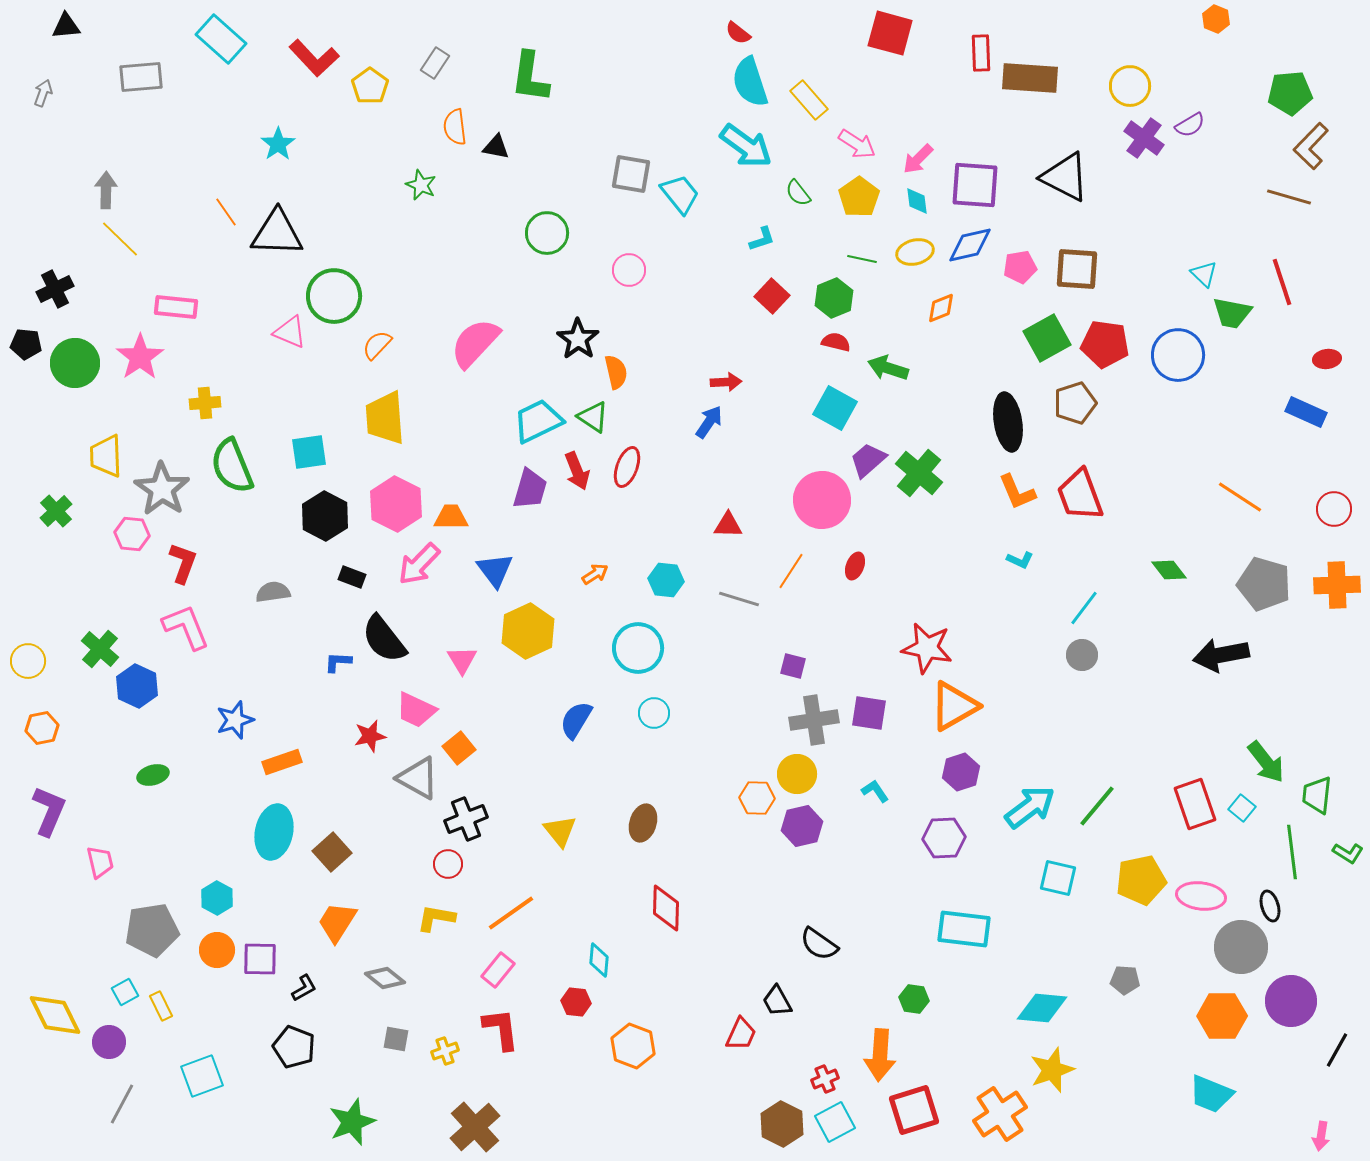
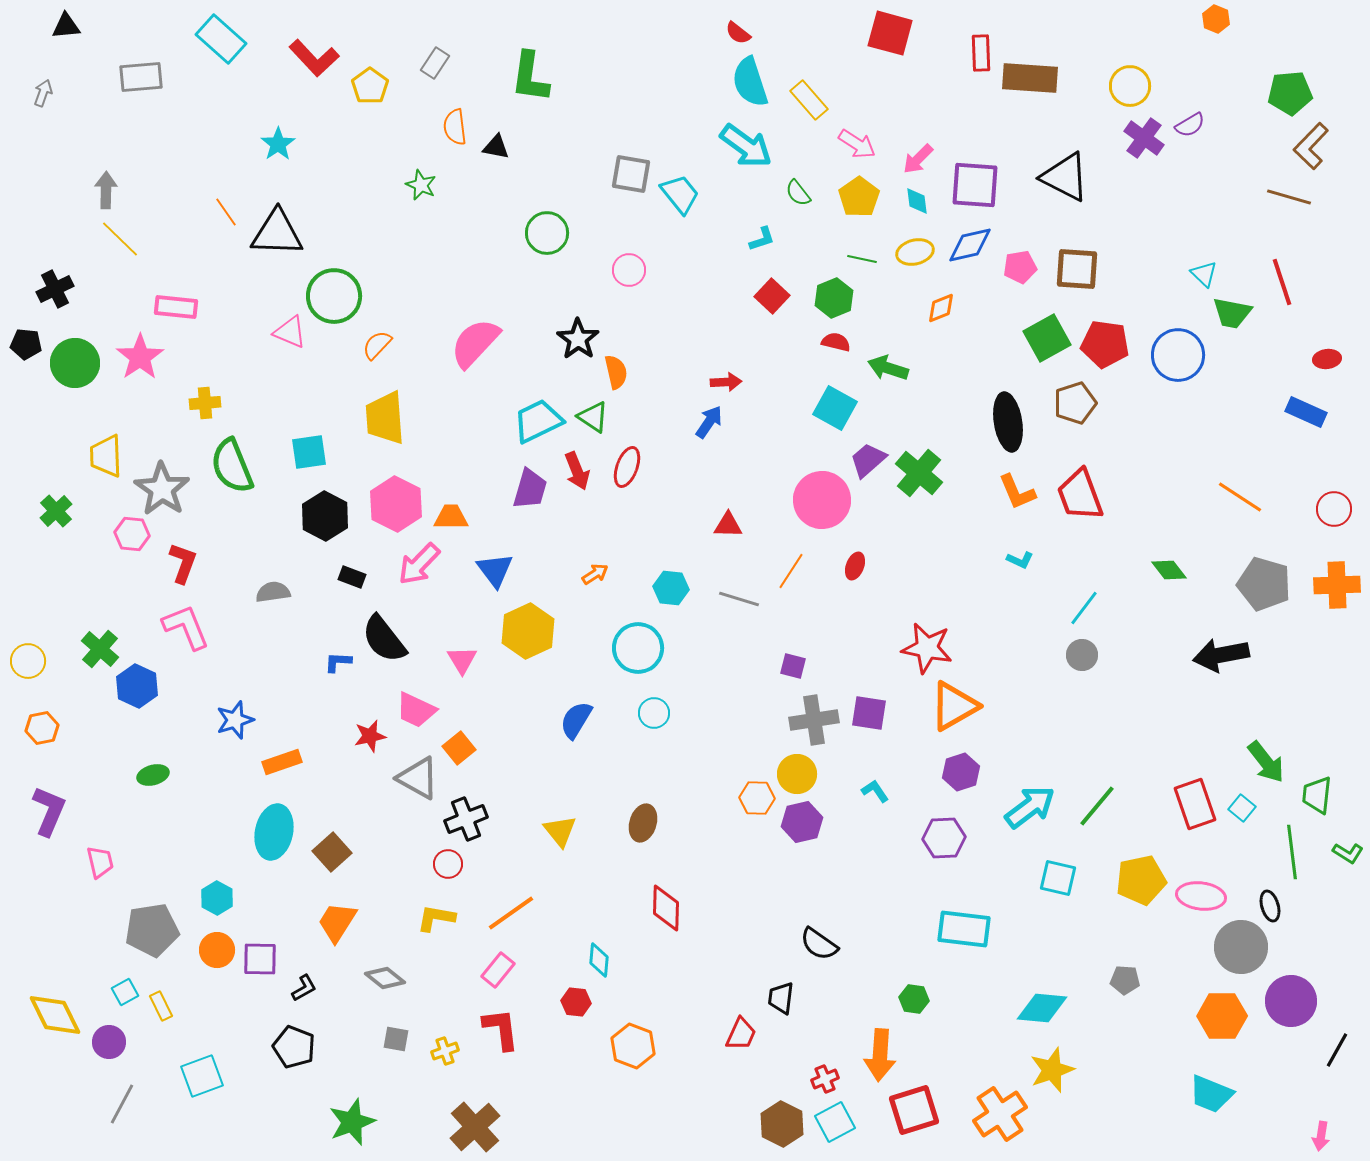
cyan hexagon at (666, 580): moved 5 px right, 8 px down
purple hexagon at (802, 826): moved 4 px up
black trapezoid at (777, 1001): moved 4 px right, 3 px up; rotated 36 degrees clockwise
